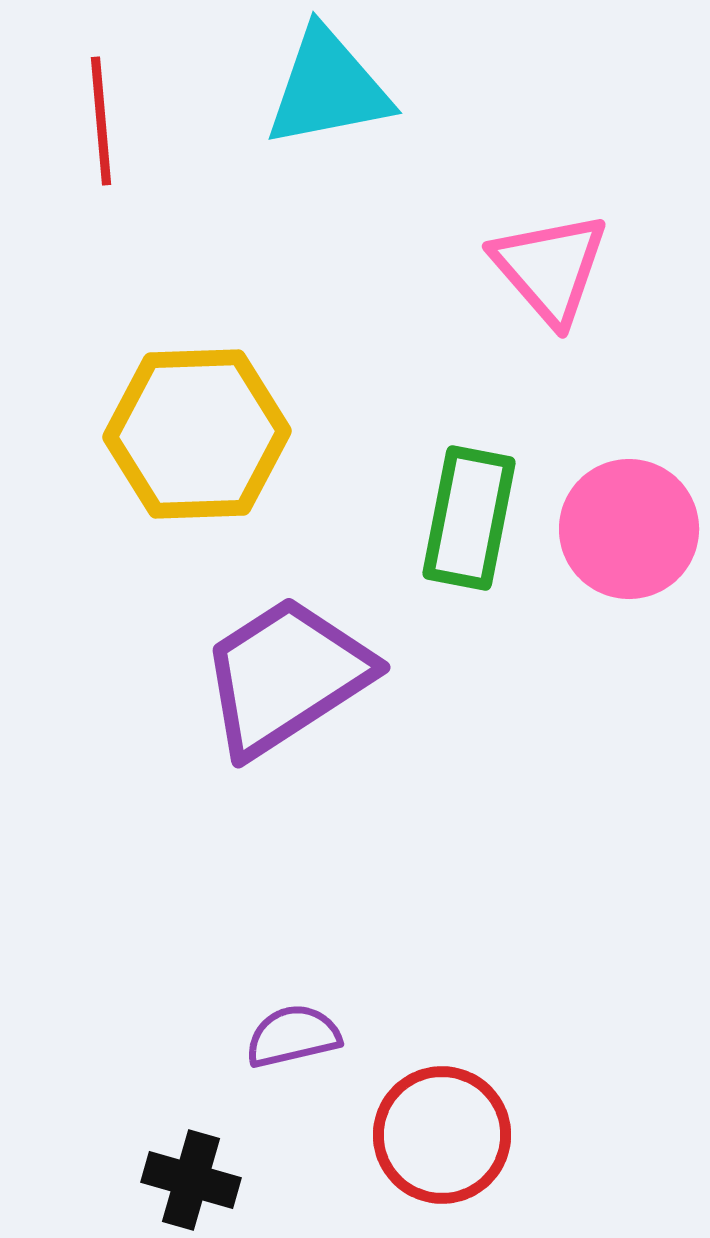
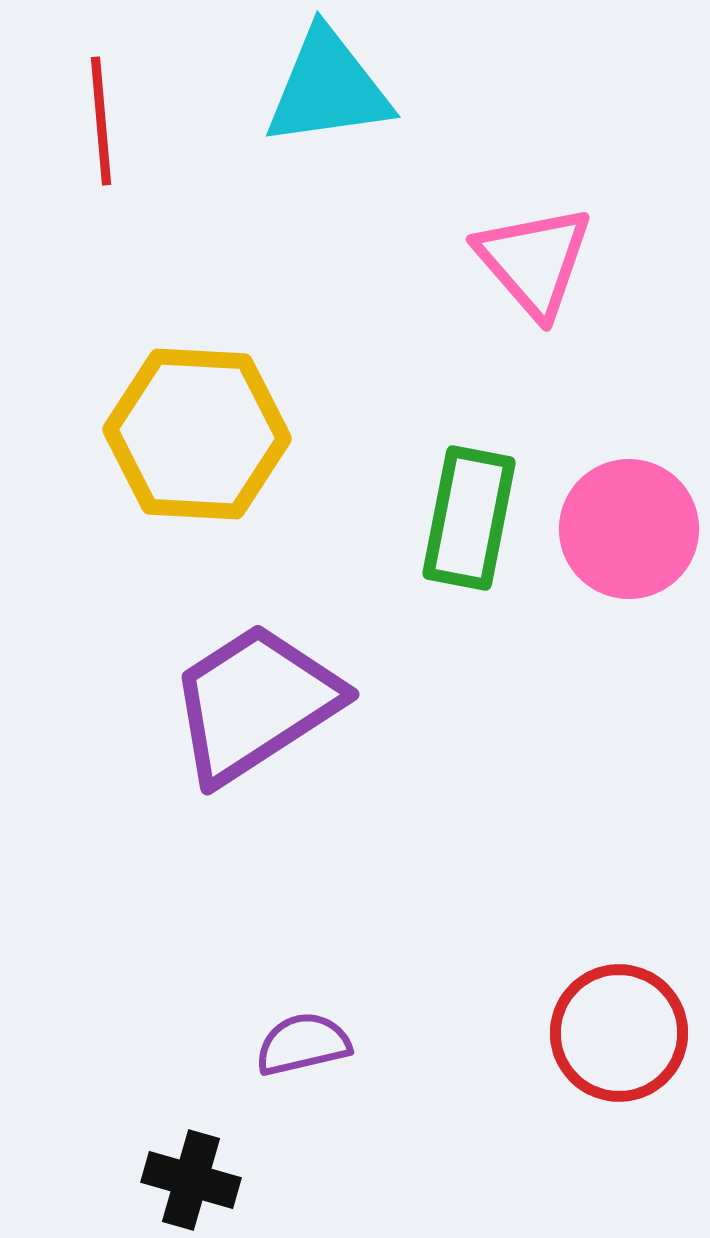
cyan triangle: rotated 3 degrees clockwise
pink triangle: moved 16 px left, 7 px up
yellow hexagon: rotated 5 degrees clockwise
purple trapezoid: moved 31 px left, 27 px down
purple semicircle: moved 10 px right, 8 px down
red circle: moved 177 px right, 102 px up
